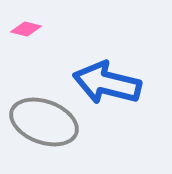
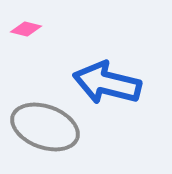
gray ellipse: moved 1 px right, 5 px down
